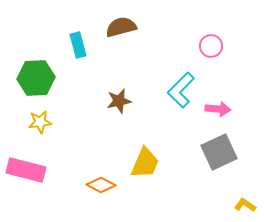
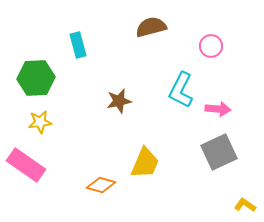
brown semicircle: moved 30 px right
cyan L-shape: rotated 18 degrees counterclockwise
pink rectangle: moved 5 px up; rotated 21 degrees clockwise
orange diamond: rotated 12 degrees counterclockwise
